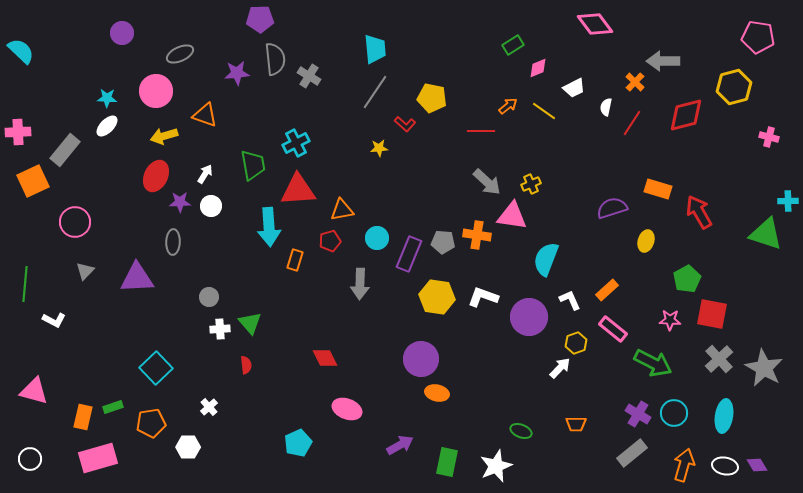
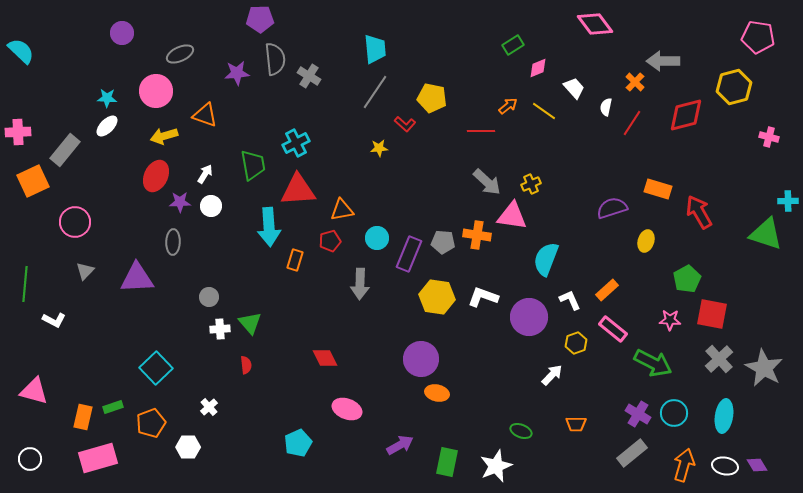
white trapezoid at (574, 88): rotated 105 degrees counterclockwise
white arrow at (560, 368): moved 8 px left, 7 px down
orange pentagon at (151, 423): rotated 12 degrees counterclockwise
